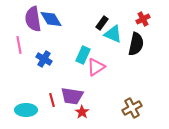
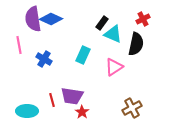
blue diamond: rotated 35 degrees counterclockwise
pink triangle: moved 18 px right
cyan ellipse: moved 1 px right, 1 px down
